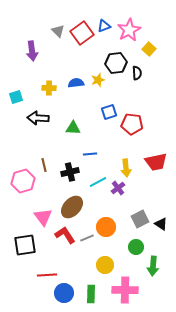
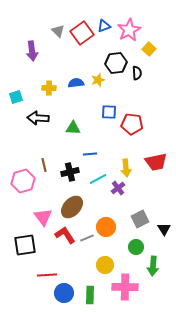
blue square: rotated 21 degrees clockwise
cyan line: moved 3 px up
black triangle: moved 3 px right, 5 px down; rotated 24 degrees clockwise
pink cross: moved 3 px up
green rectangle: moved 1 px left, 1 px down
